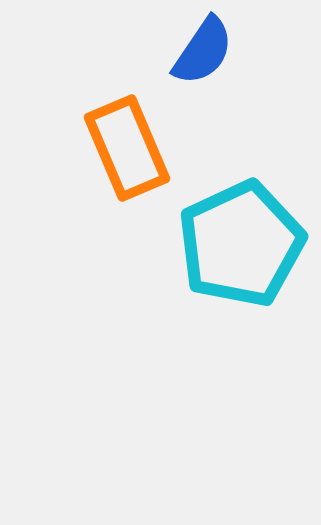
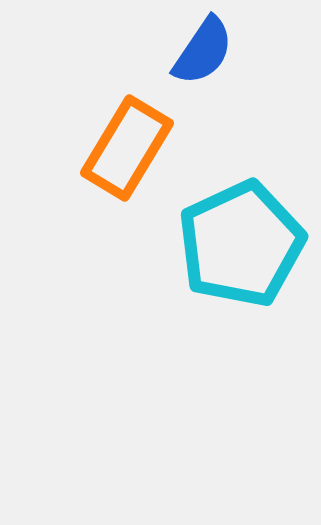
orange rectangle: rotated 54 degrees clockwise
